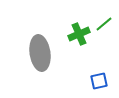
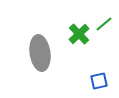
green cross: rotated 20 degrees counterclockwise
